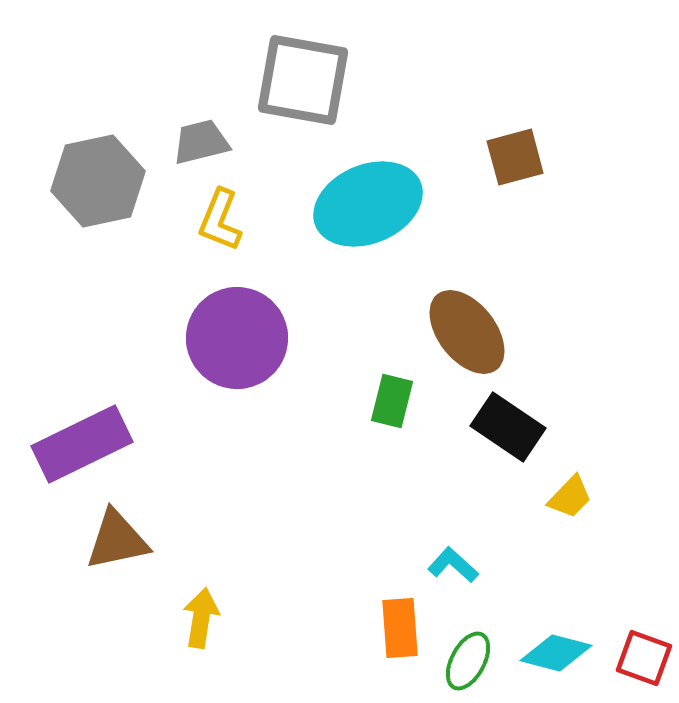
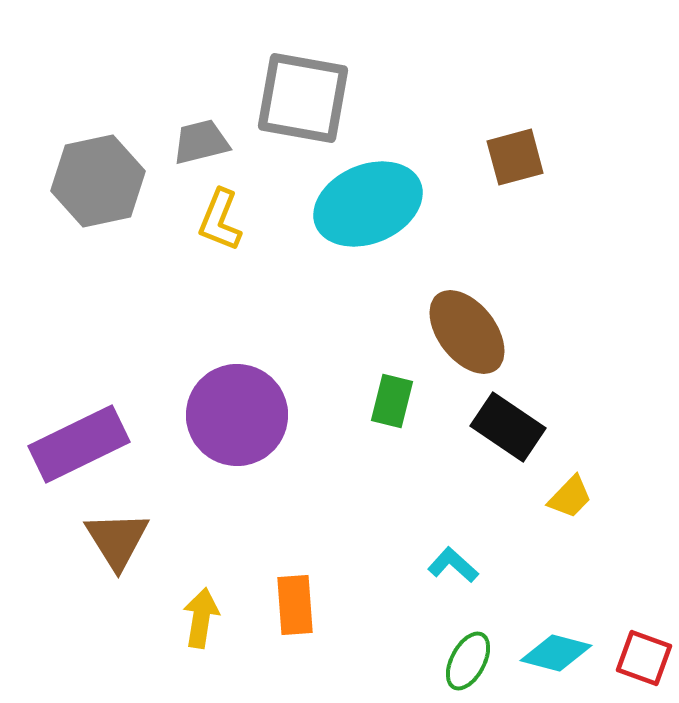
gray square: moved 18 px down
purple circle: moved 77 px down
purple rectangle: moved 3 px left
brown triangle: rotated 50 degrees counterclockwise
orange rectangle: moved 105 px left, 23 px up
